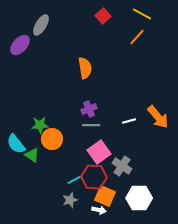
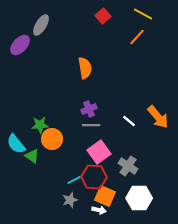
yellow line: moved 1 px right
white line: rotated 56 degrees clockwise
green triangle: moved 1 px down
gray cross: moved 6 px right
